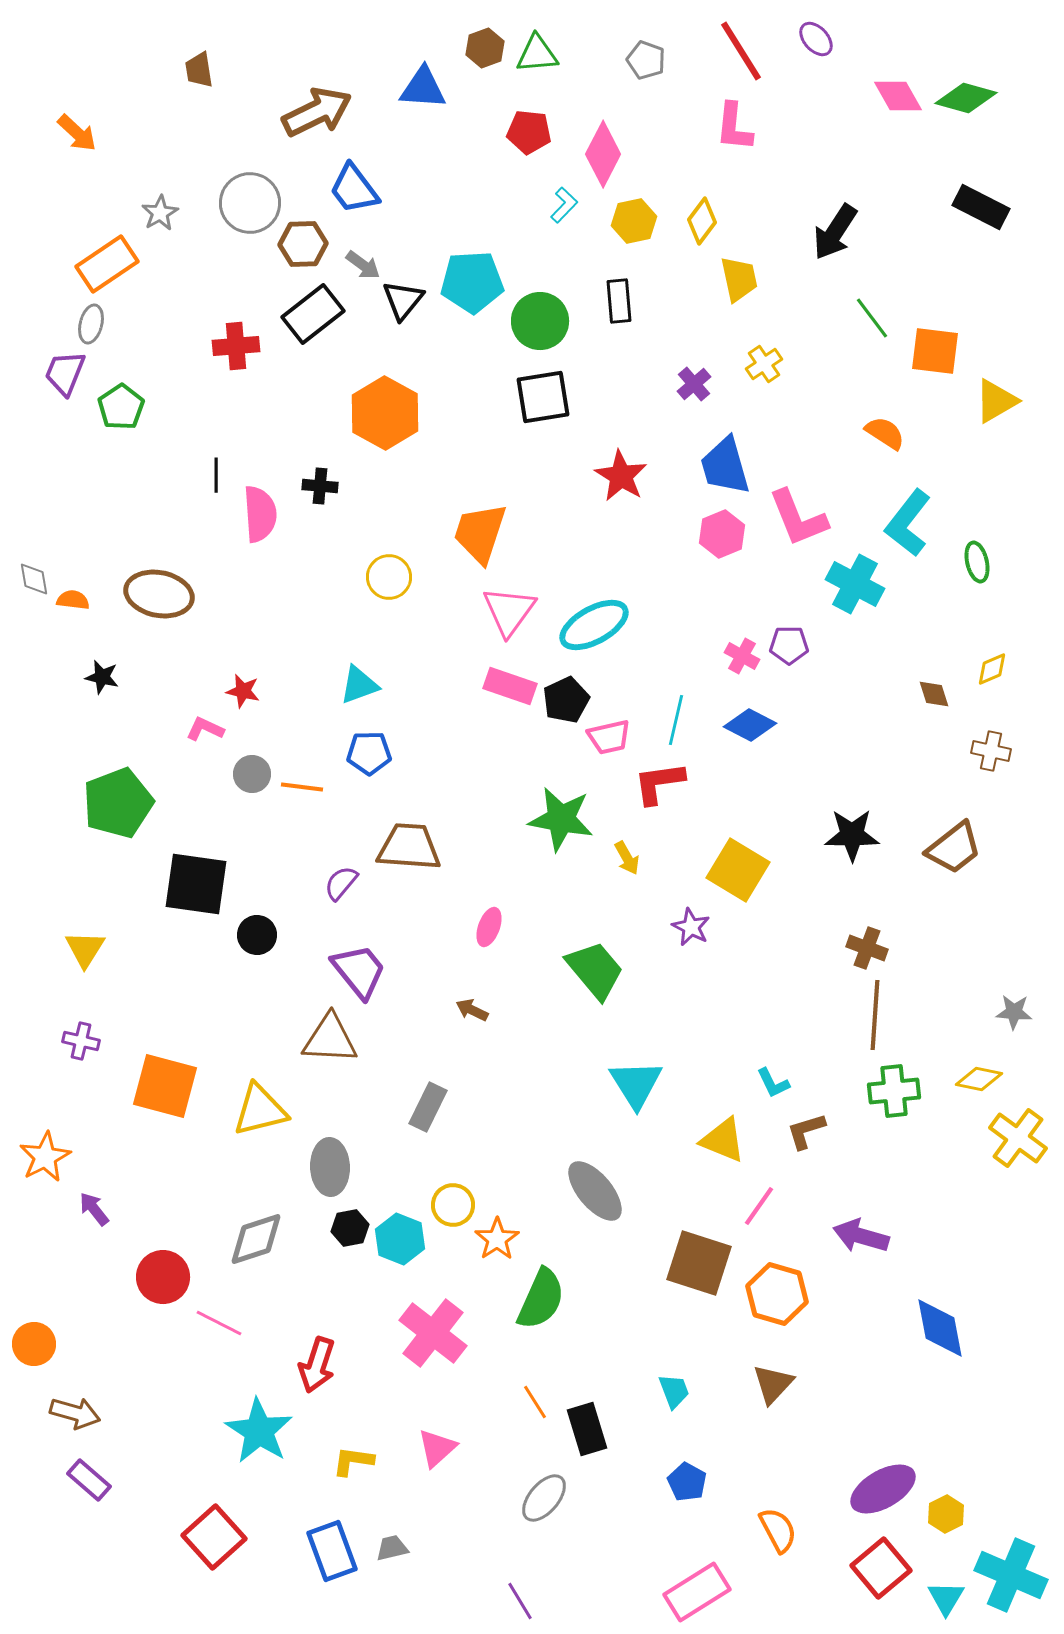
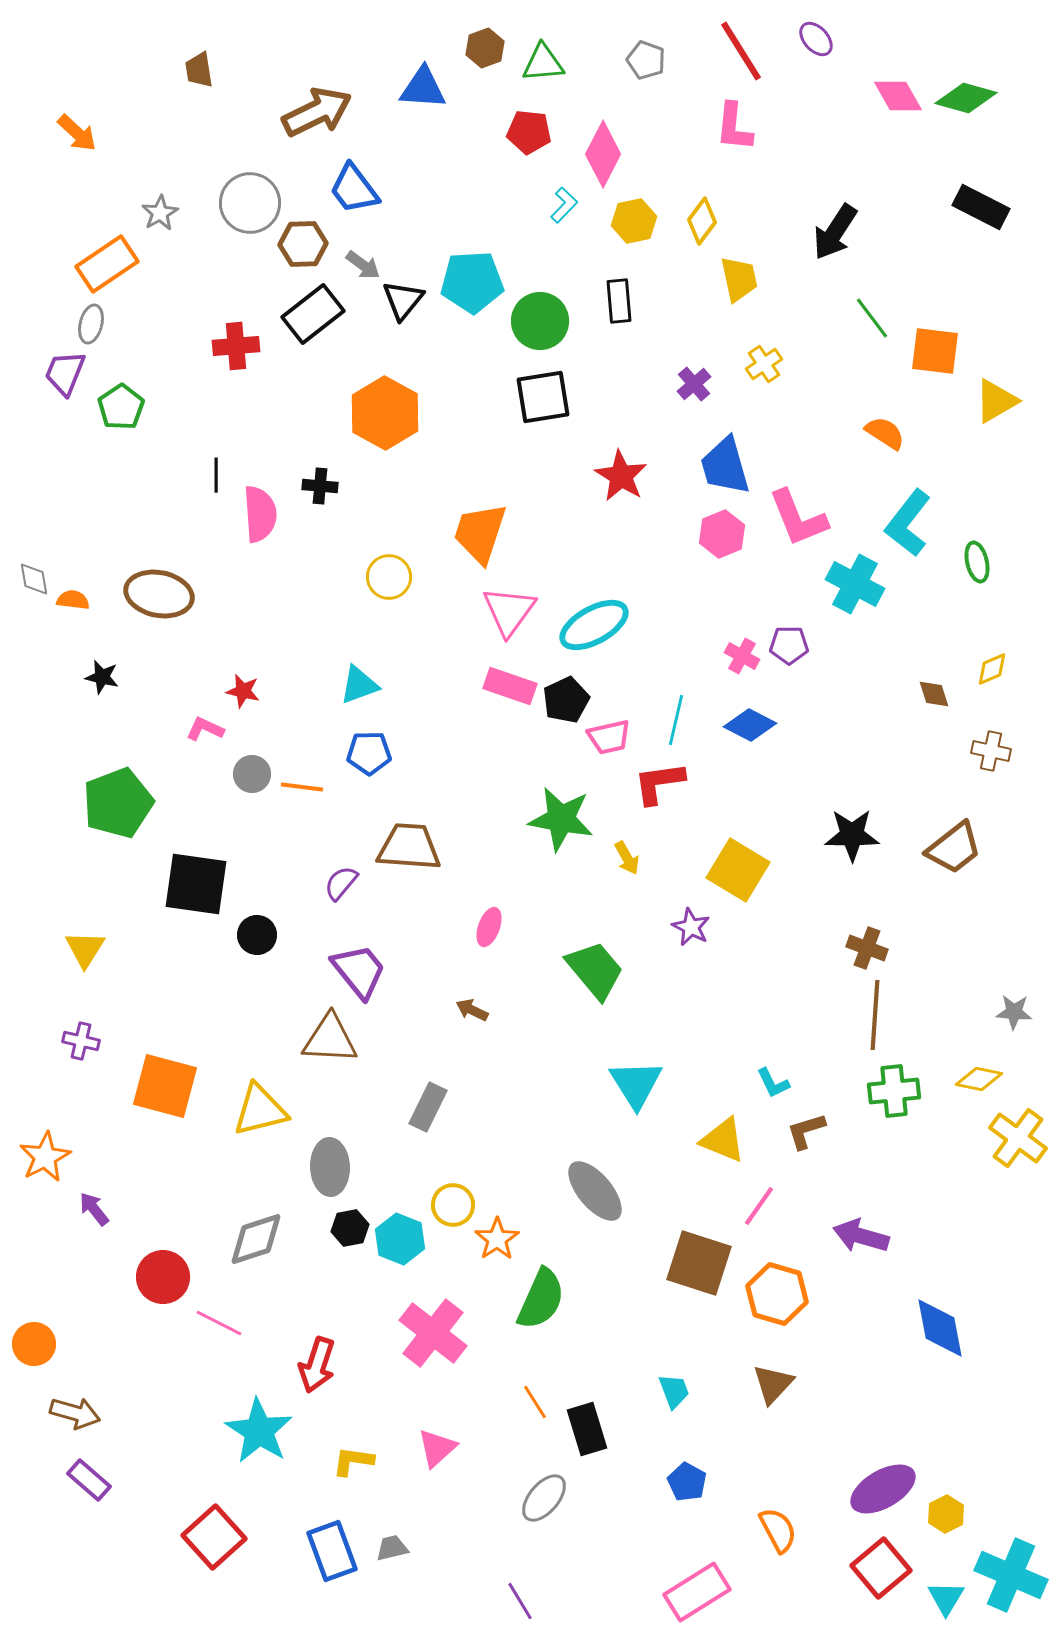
green triangle at (537, 54): moved 6 px right, 9 px down
